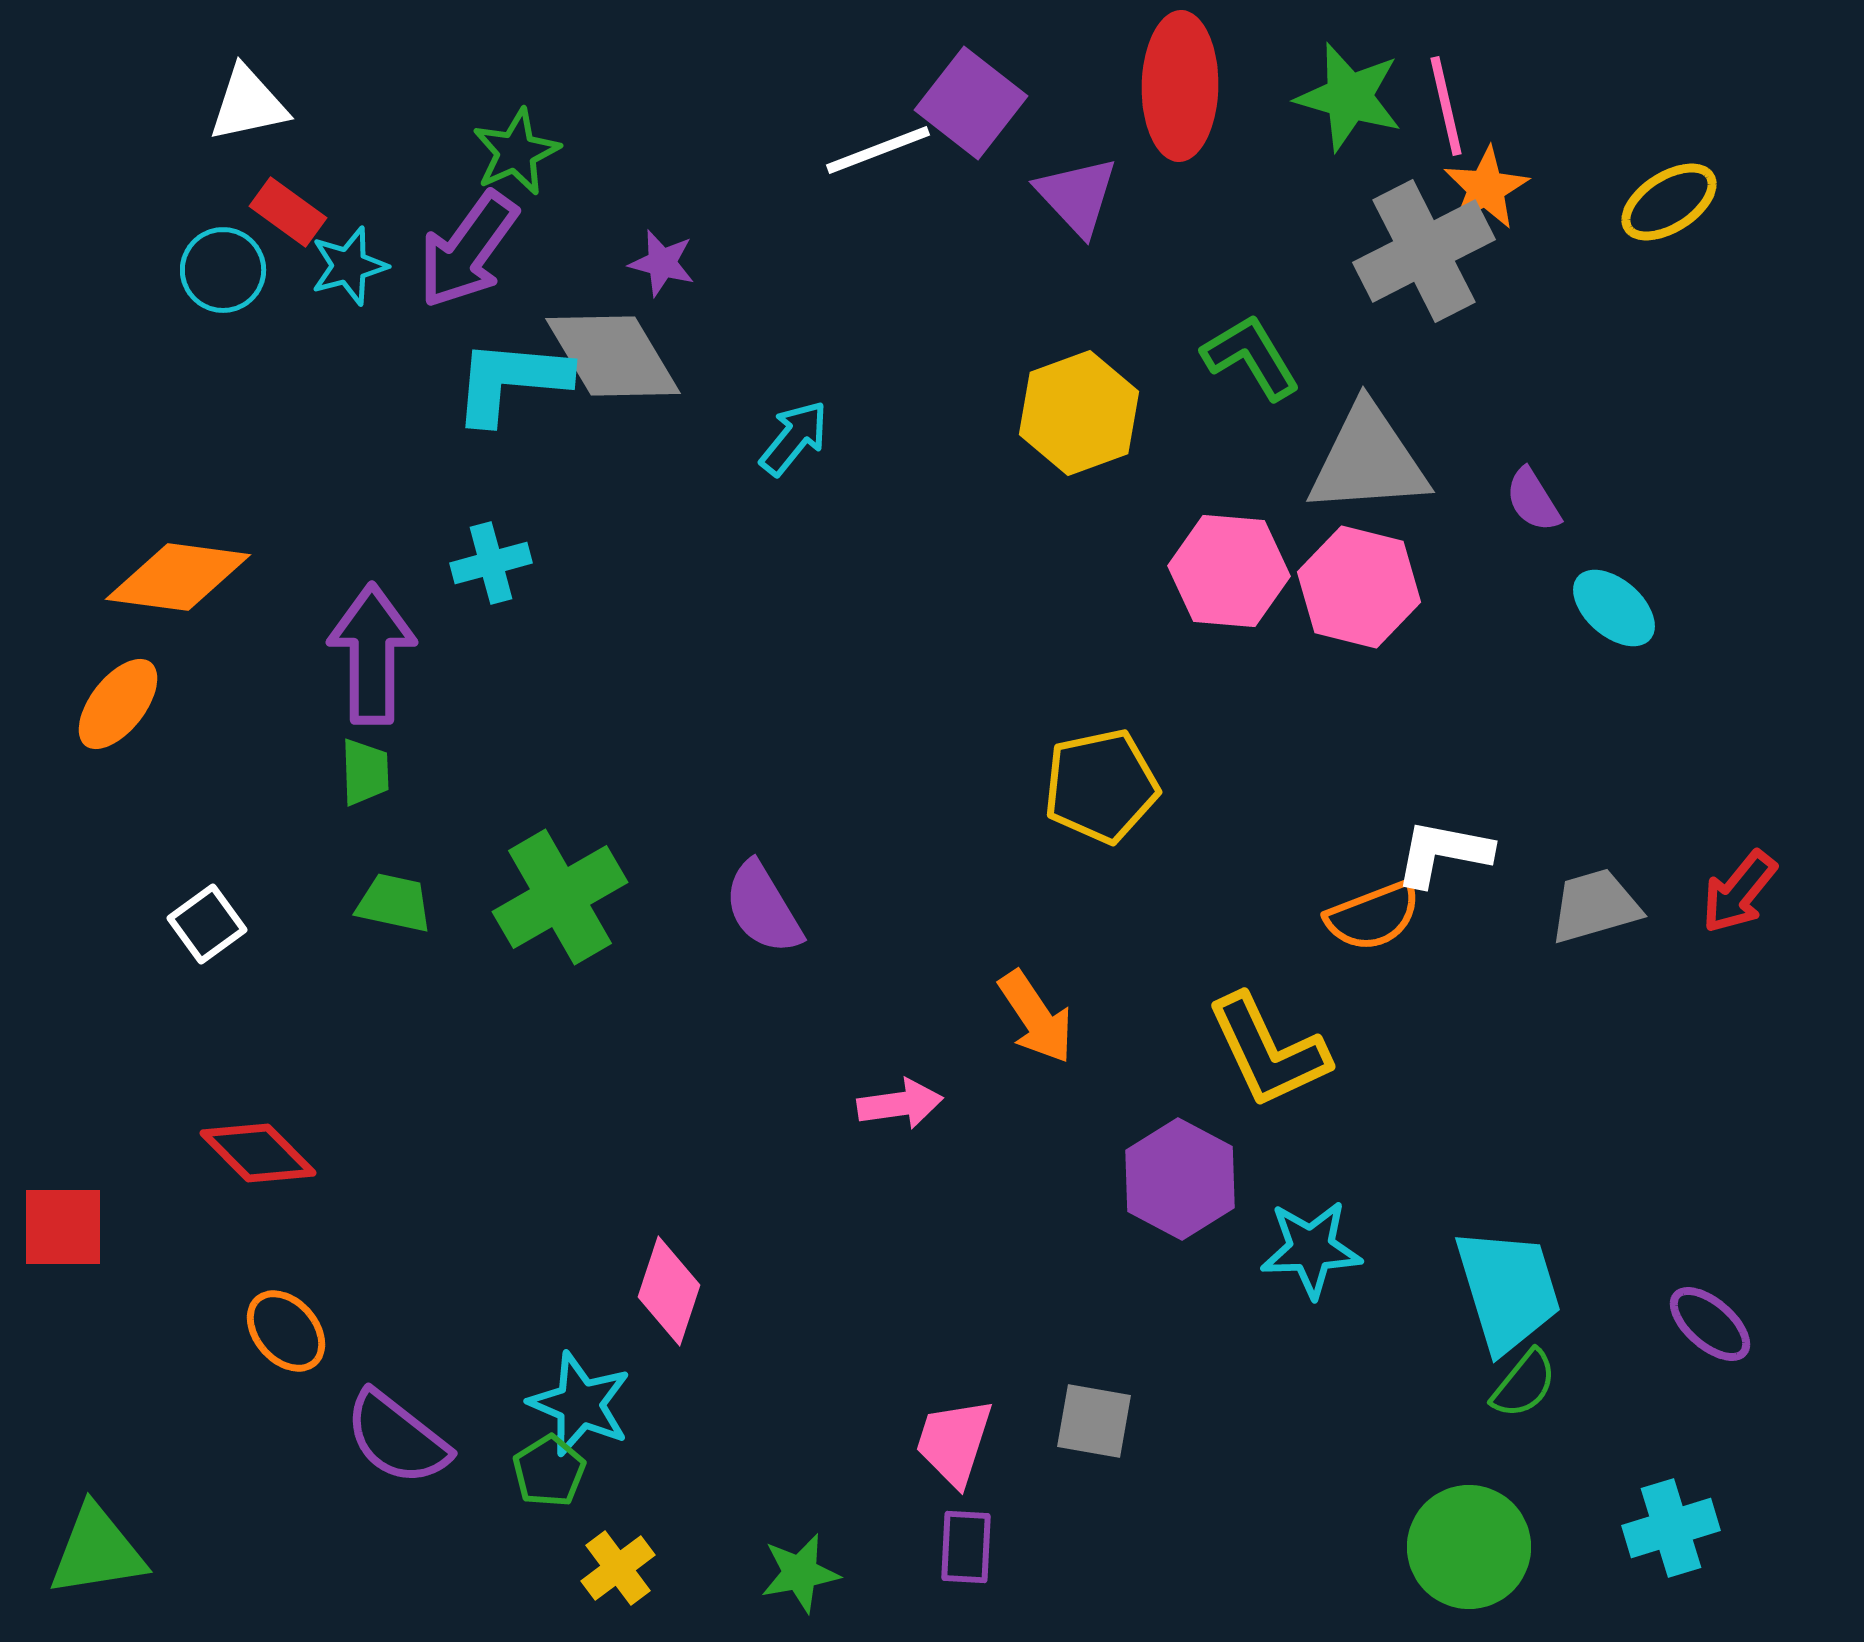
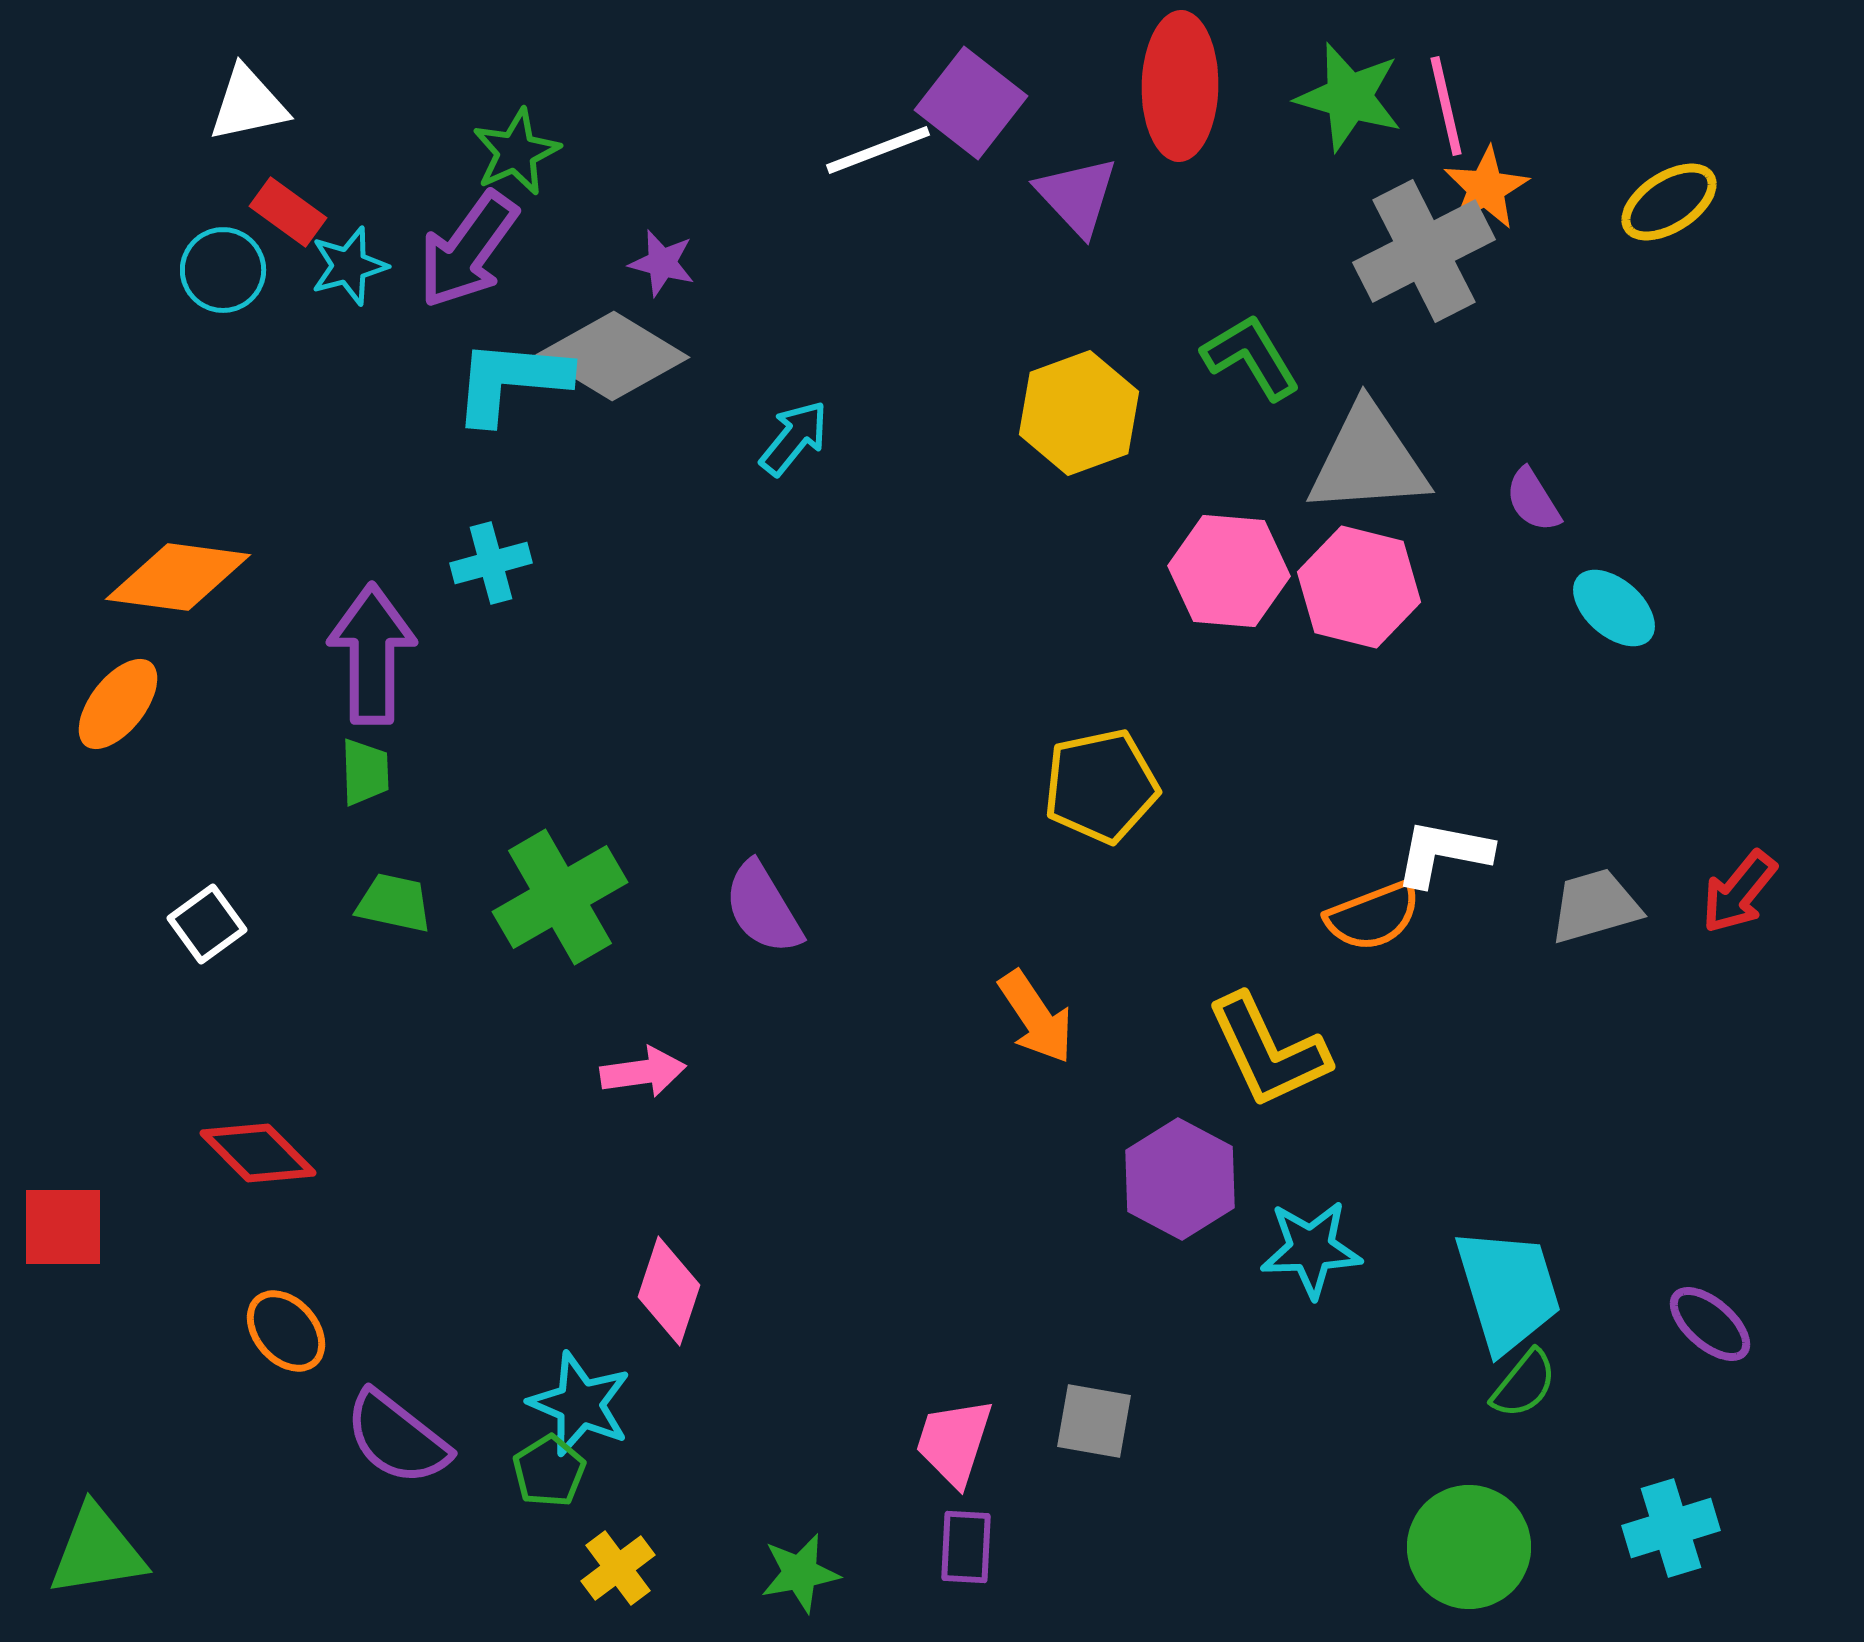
gray diamond at (613, 356): rotated 28 degrees counterclockwise
pink arrow at (900, 1104): moved 257 px left, 32 px up
